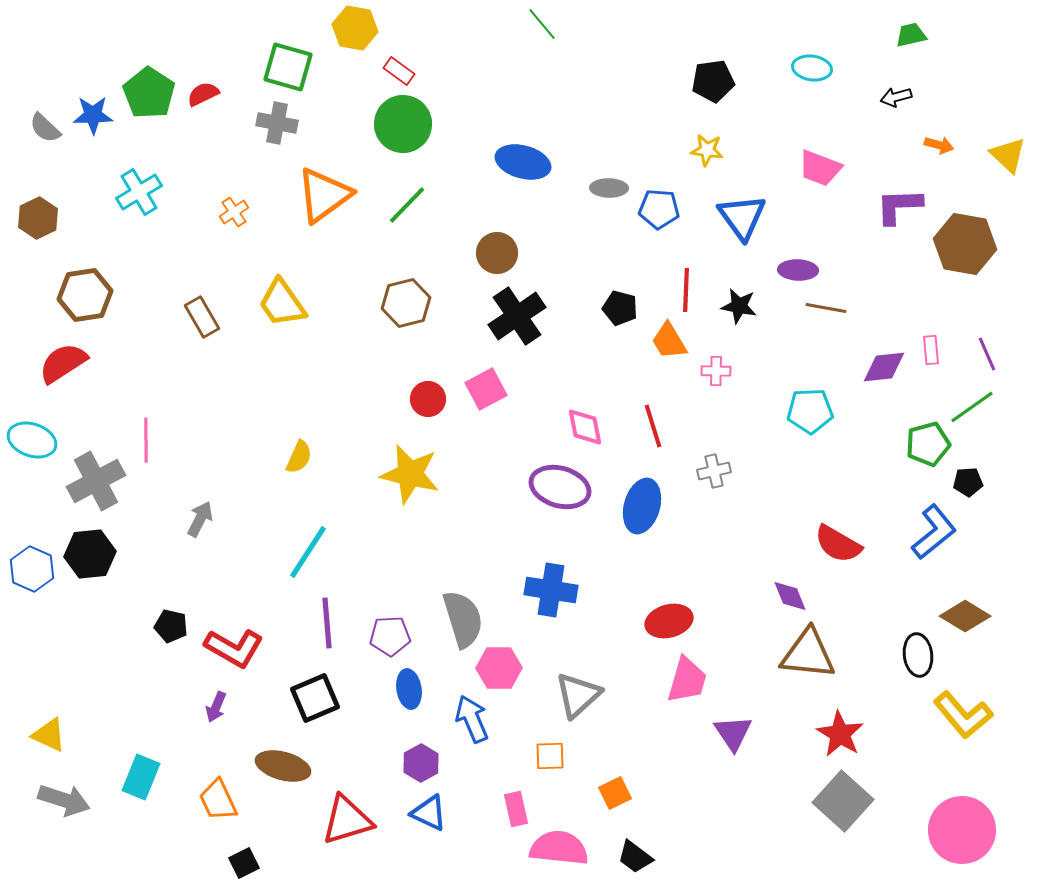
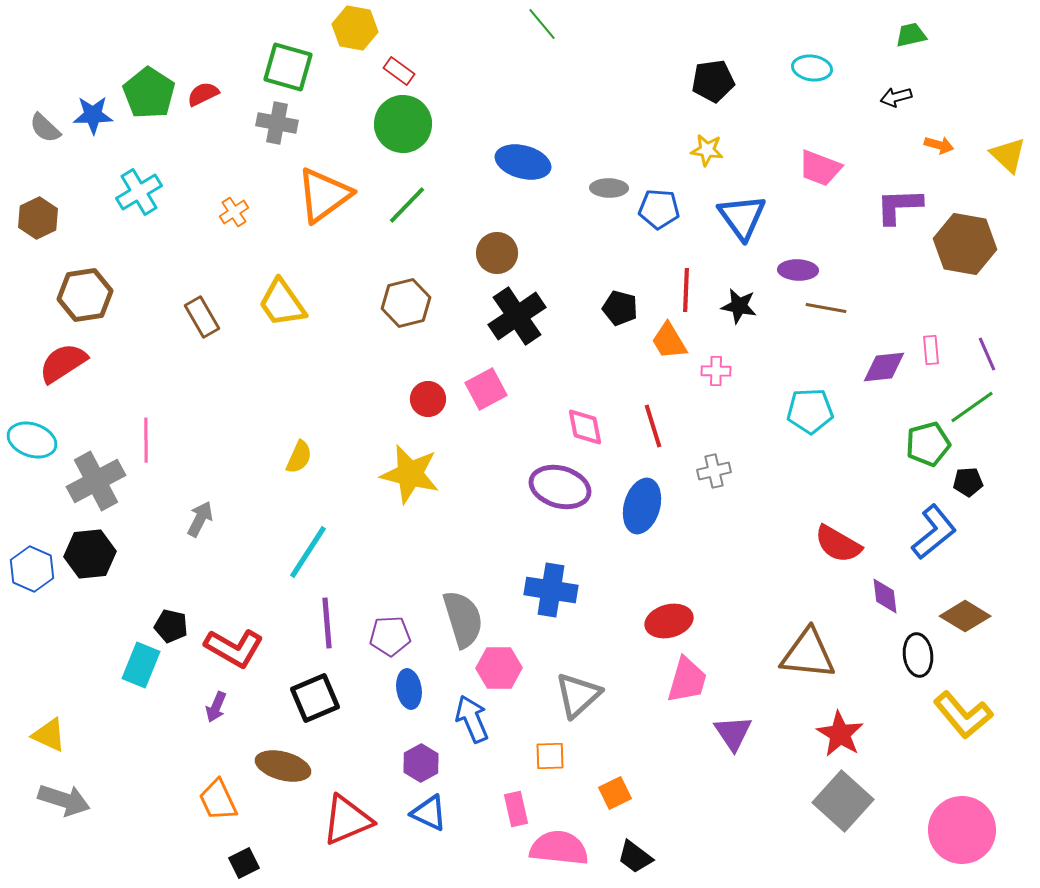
purple diamond at (790, 596): moved 95 px right; rotated 15 degrees clockwise
cyan rectangle at (141, 777): moved 112 px up
red triangle at (347, 820): rotated 6 degrees counterclockwise
